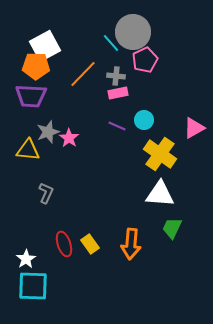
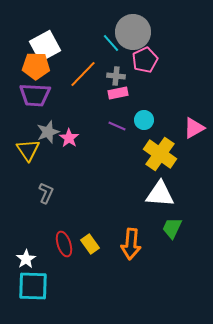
purple trapezoid: moved 4 px right, 1 px up
yellow triangle: rotated 50 degrees clockwise
